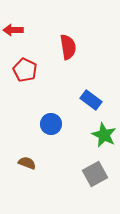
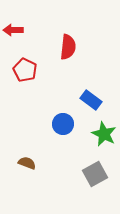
red semicircle: rotated 15 degrees clockwise
blue circle: moved 12 px right
green star: moved 1 px up
